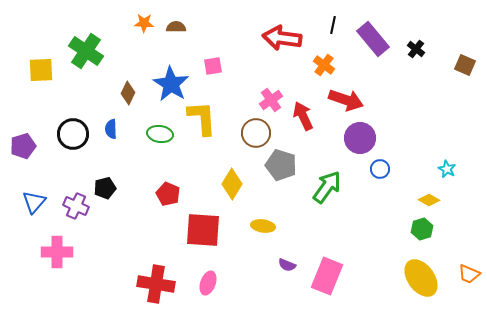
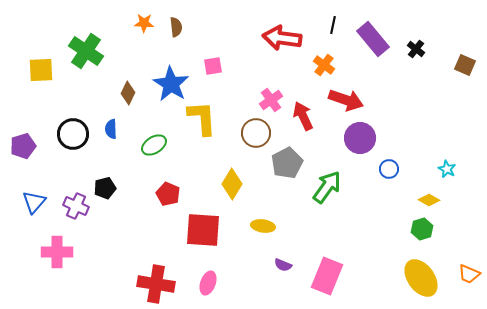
brown semicircle at (176, 27): rotated 84 degrees clockwise
green ellipse at (160, 134): moved 6 px left, 11 px down; rotated 40 degrees counterclockwise
gray pentagon at (281, 165): moved 6 px right, 2 px up; rotated 28 degrees clockwise
blue circle at (380, 169): moved 9 px right
purple semicircle at (287, 265): moved 4 px left
